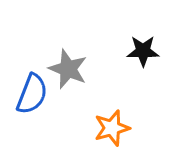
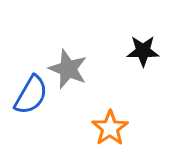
blue semicircle: moved 1 px left, 1 px down; rotated 9 degrees clockwise
orange star: moved 2 px left; rotated 18 degrees counterclockwise
